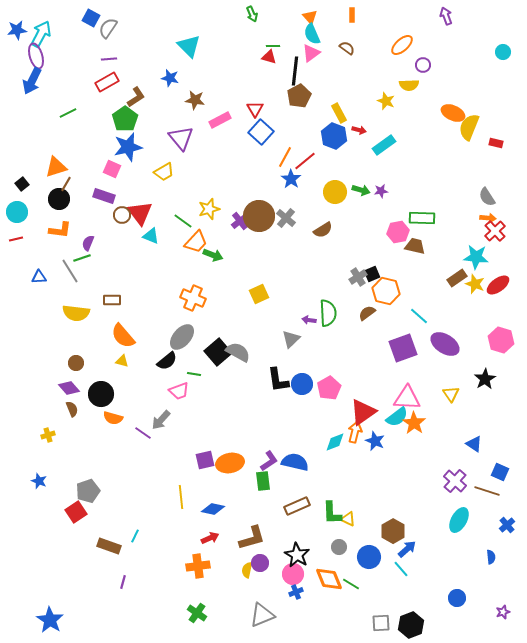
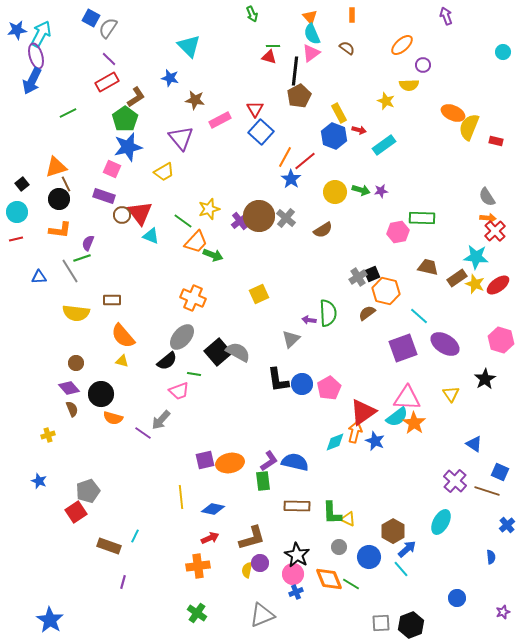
purple line at (109, 59): rotated 49 degrees clockwise
red rectangle at (496, 143): moved 2 px up
brown line at (66, 184): rotated 56 degrees counterclockwise
brown trapezoid at (415, 246): moved 13 px right, 21 px down
brown rectangle at (297, 506): rotated 25 degrees clockwise
cyan ellipse at (459, 520): moved 18 px left, 2 px down
